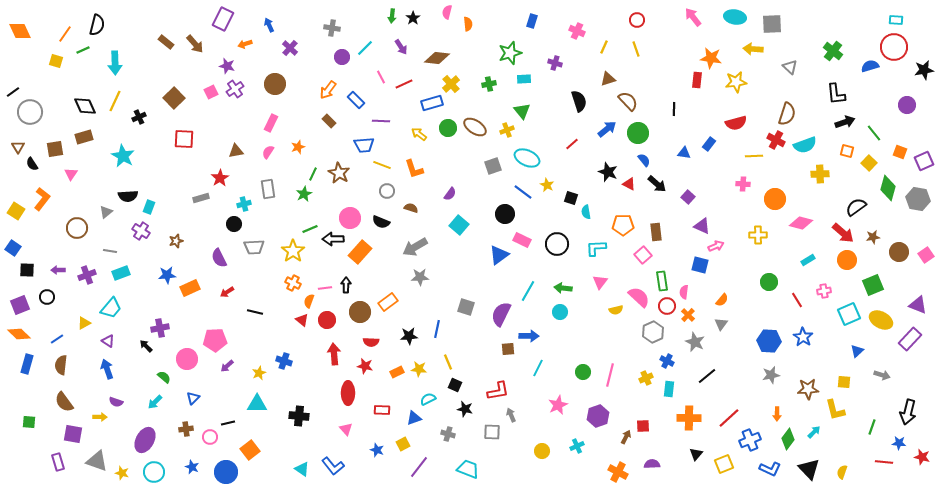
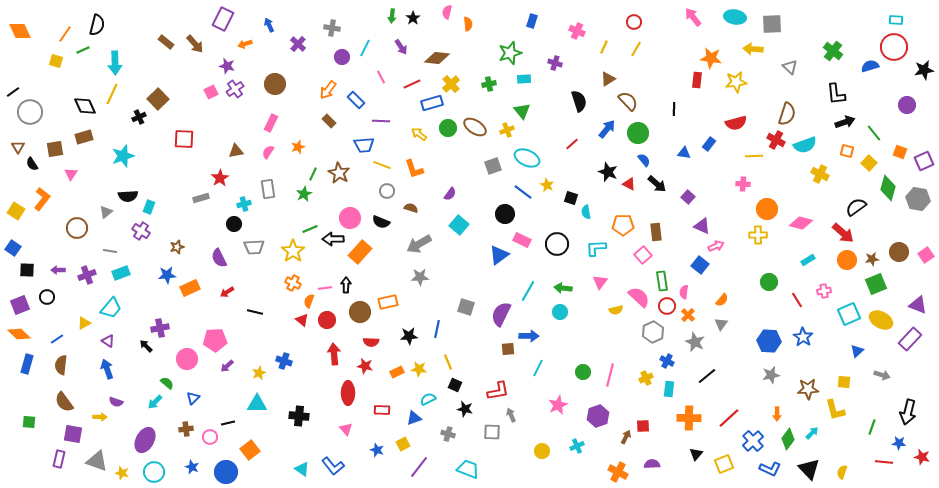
red circle at (637, 20): moved 3 px left, 2 px down
purple cross at (290, 48): moved 8 px right, 4 px up
cyan line at (365, 48): rotated 18 degrees counterclockwise
yellow line at (636, 49): rotated 49 degrees clockwise
brown triangle at (608, 79): rotated 14 degrees counterclockwise
red line at (404, 84): moved 8 px right
brown square at (174, 98): moved 16 px left, 1 px down
yellow line at (115, 101): moved 3 px left, 7 px up
blue arrow at (607, 129): rotated 12 degrees counterclockwise
cyan star at (123, 156): rotated 25 degrees clockwise
yellow cross at (820, 174): rotated 30 degrees clockwise
orange circle at (775, 199): moved 8 px left, 10 px down
brown star at (873, 237): moved 1 px left, 22 px down
brown star at (176, 241): moved 1 px right, 6 px down
gray arrow at (415, 247): moved 4 px right, 3 px up
blue square at (700, 265): rotated 24 degrees clockwise
green square at (873, 285): moved 3 px right, 1 px up
orange rectangle at (388, 302): rotated 24 degrees clockwise
green semicircle at (164, 377): moved 3 px right, 6 px down
cyan arrow at (814, 432): moved 2 px left, 1 px down
blue cross at (750, 440): moved 3 px right, 1 px down; rotated 20 degrees counterclockwise
purple rectangle at (58, 462): moved 1 px right, 3 px up; rotated 30 degrees clockwise
